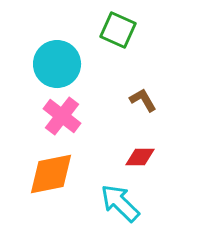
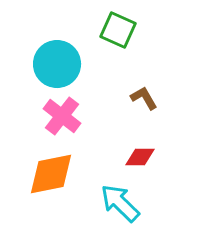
brown L-shape: moved 1 px right, 2 px up
